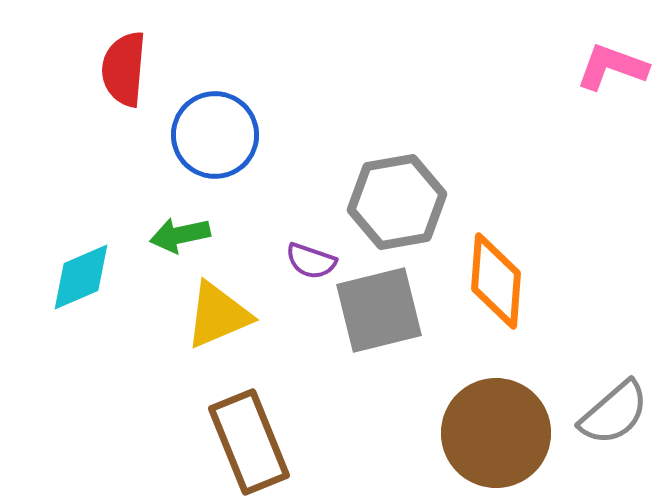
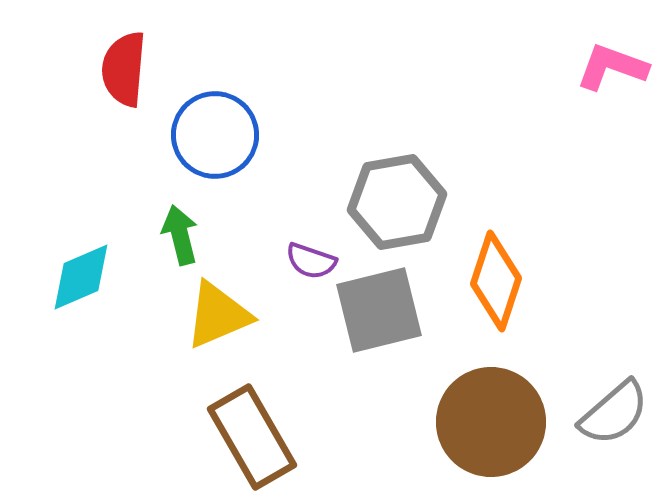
green arrow: rotated 88 degrees clockwise
orange diamond: rotated 14 degrees clockwise
brown circle: moved 5 px left, 11 px up
brown rectangle: moved 3 px right, 5 px up; rotated 8 degrees counterclockwise
